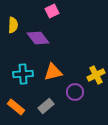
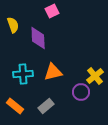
yellow semicircle: rotated 21 degrees counterclockwise
purple diamond: rotated 35 degrees clockwise
yellow cross: moved 1 px left, 1 px down; rotated 12 degrees counterclockwise
purple circle: moved 6 px right
orange rectangle: moved 1 px left, 1 px up
